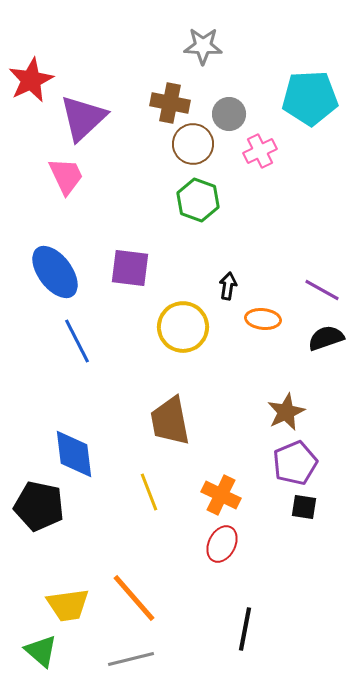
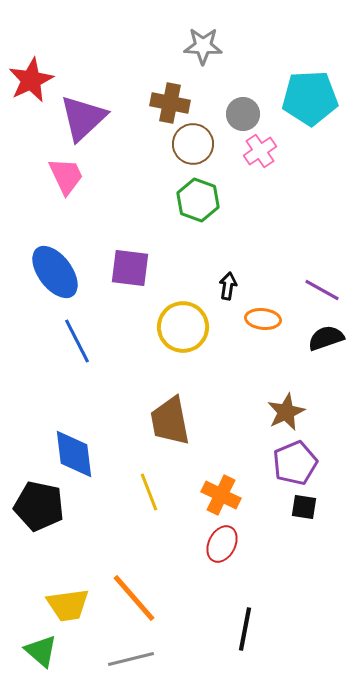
gray circle: moved 14 px right
pink cross: rotated 8 degrees counterclockwise
